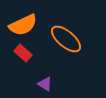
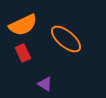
red rectangle: rotated 24 degrees clockwise
